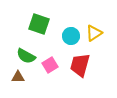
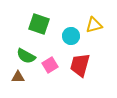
yellow triangle: moved 8 px up; rotated 18 degrees clockwise
